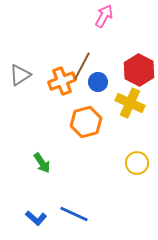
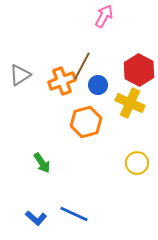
blue circle: moved 3 px down
